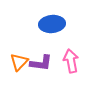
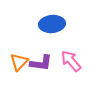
pink arrow: rotated 30 degrees counterclockwise
